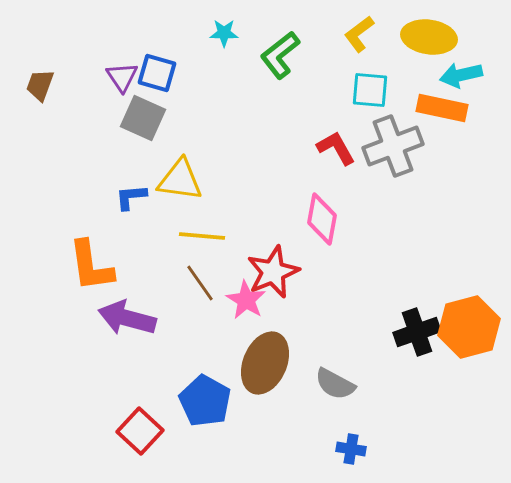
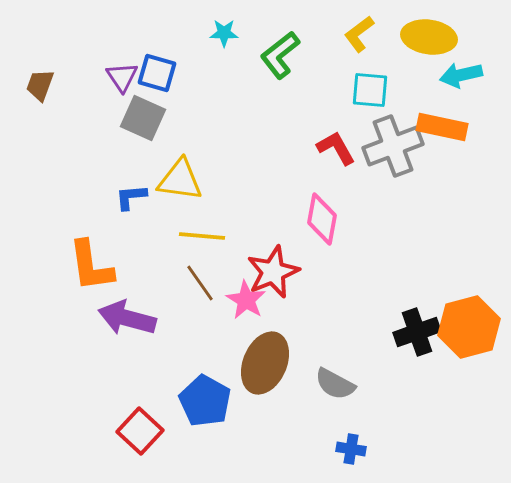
orange rectangle: moved 19 px down
